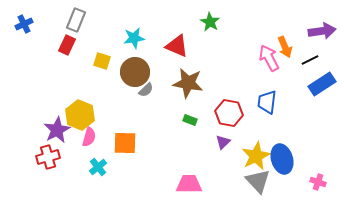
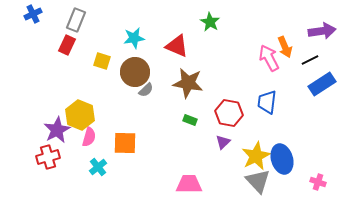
blue cross: moved 9 px right, 10 px up
